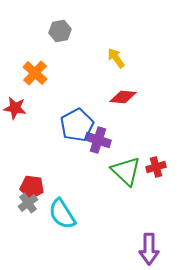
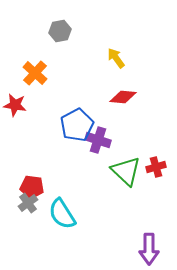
red star: moved 3 px up
